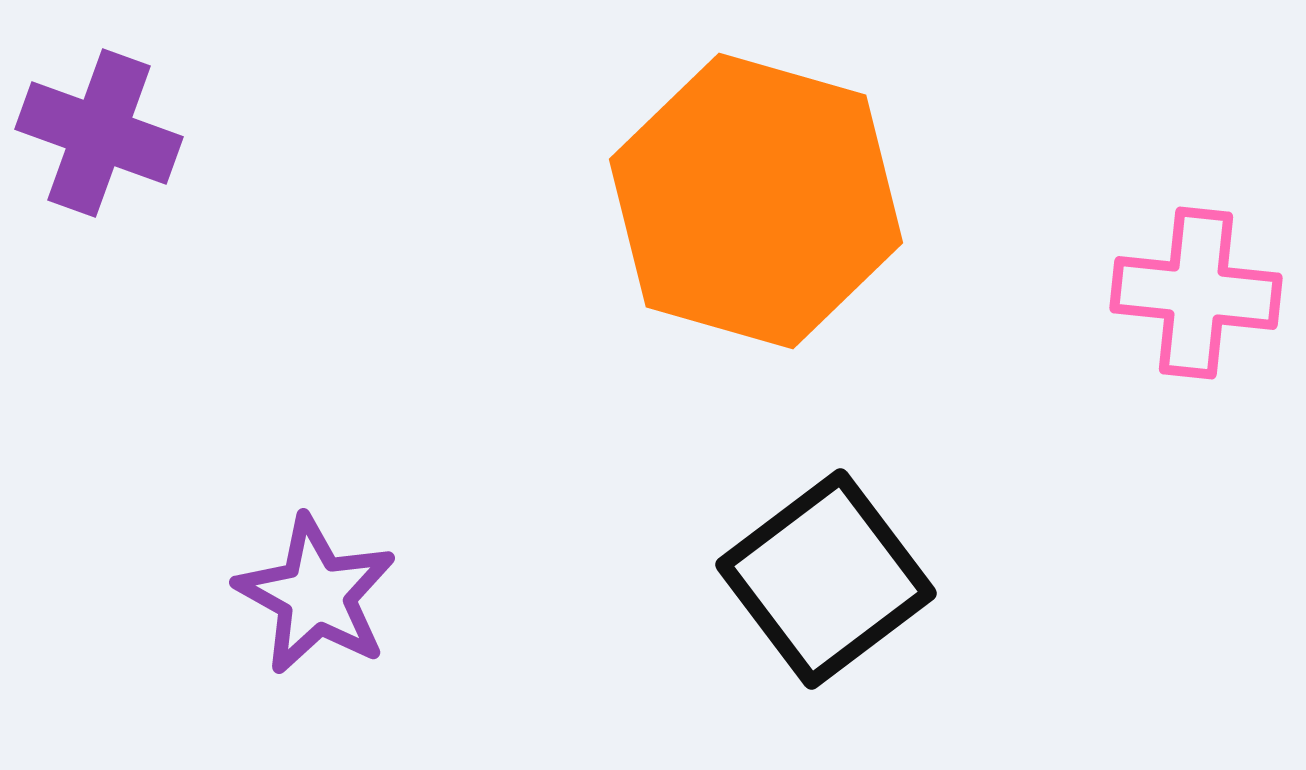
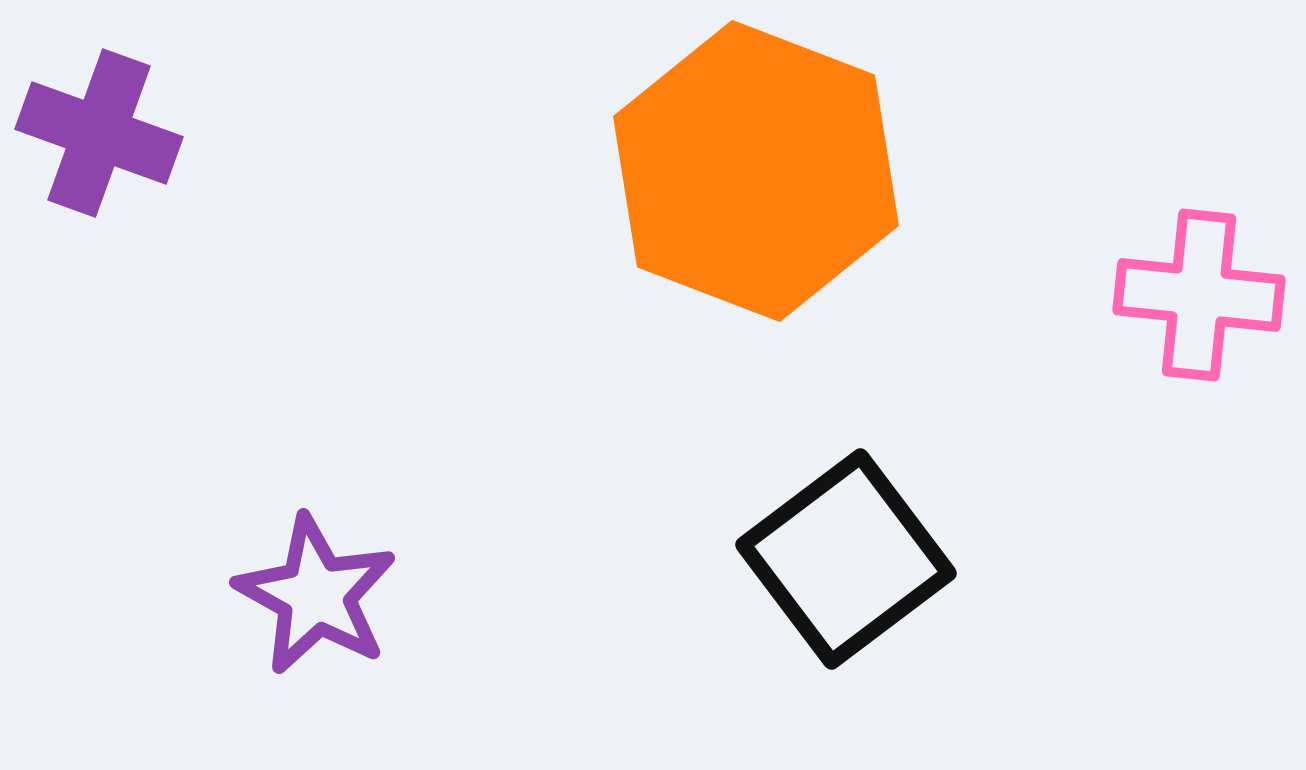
orange hexagon: moved 30 px up; rotated 5 degrees clockwise
pink cross: moved 3 px right, 2 px down
black square: moved 20 px right, 20 px up
